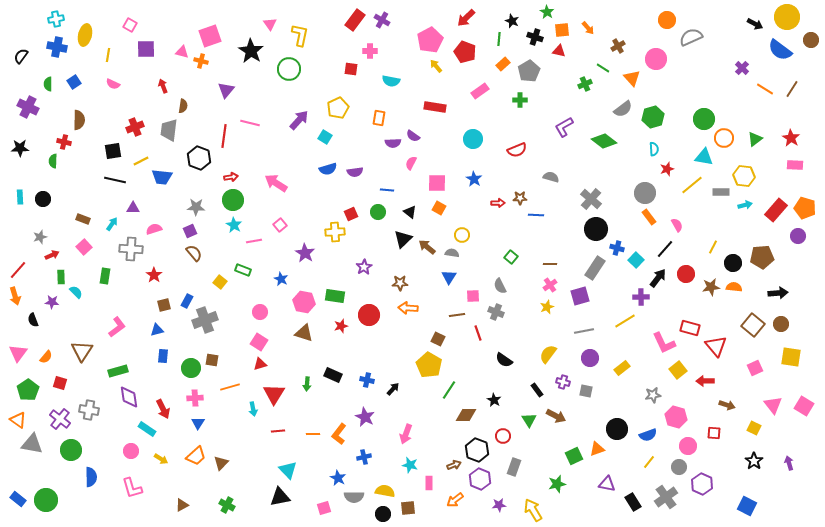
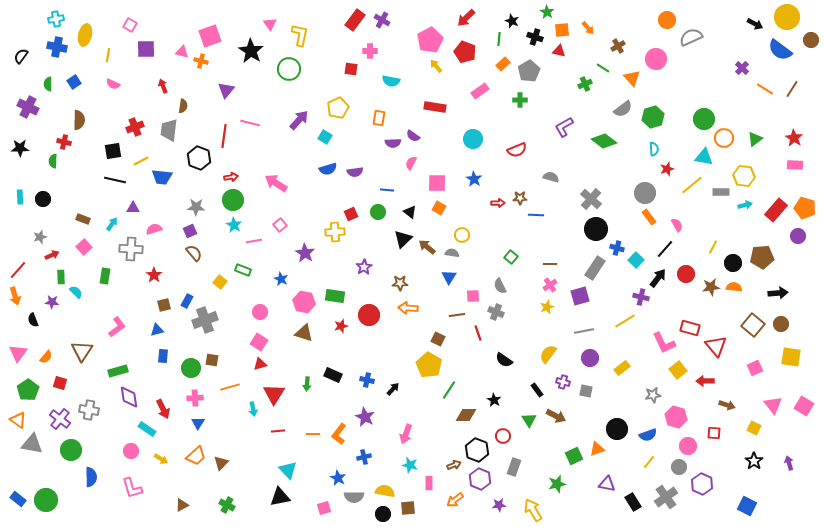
red star at (791, 138): moved 3 px right
purple cross at (641, 297): rotated 14 degrees clockwise
